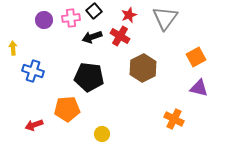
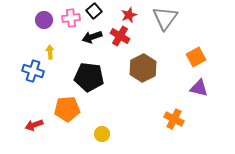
yellow arrow: moved 37 px right, 4 px down
